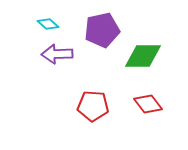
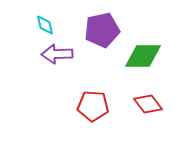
cyan diamond: moved 3 px left, 1 px down; rotated 35 degrees clockwise
